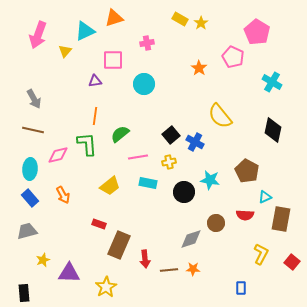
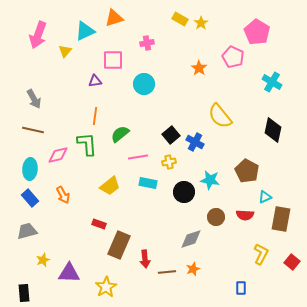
brown circle at (216, 223): moved 6 px up
orange star at (193, 269): rotated 24 degrees counterclockwise
brown line at (169, 270): moved 2 px left, 2 px down
